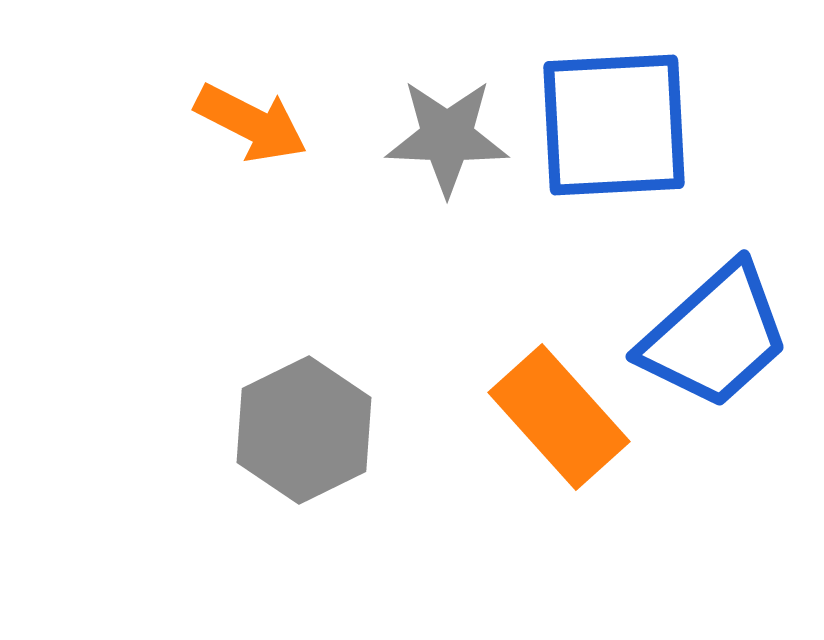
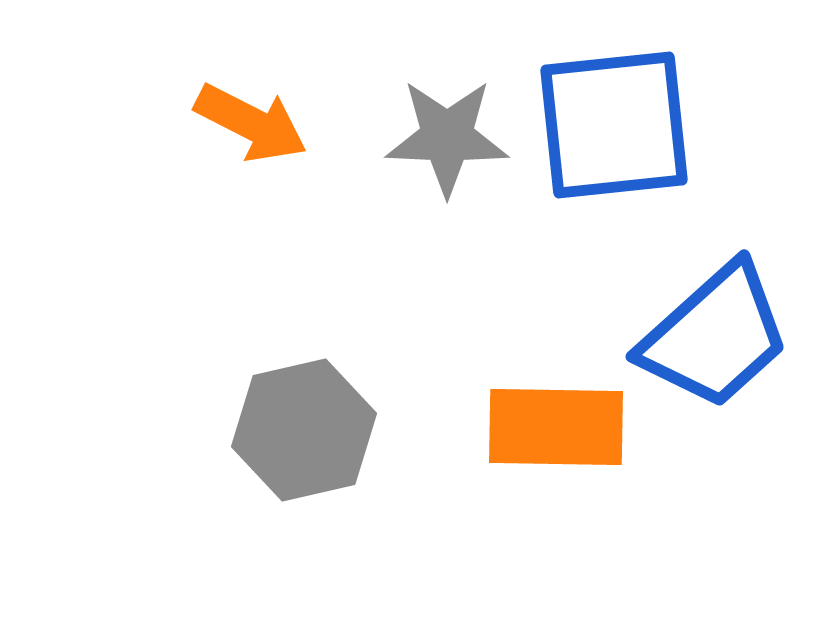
blue square: rotated 3 degrees counterclockwise
orange rectangle: moved 3 px left, 10 px down; rotated 47 degrees counterclockwise
gray hexagon: rotated 13 degrees clockwise
